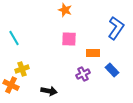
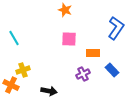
yellow cross: moved 1 px right, 1 px down
